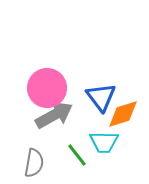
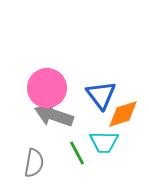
blue triangle: moved 2 px up
gray arrow: rotated 132 degrees counterclockwise
green line: moved 2 px up; rotated 10 degrees clockwise
